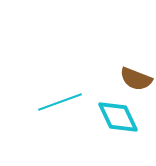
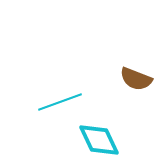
cyan diamond: moved 19 px left, 23 px down
